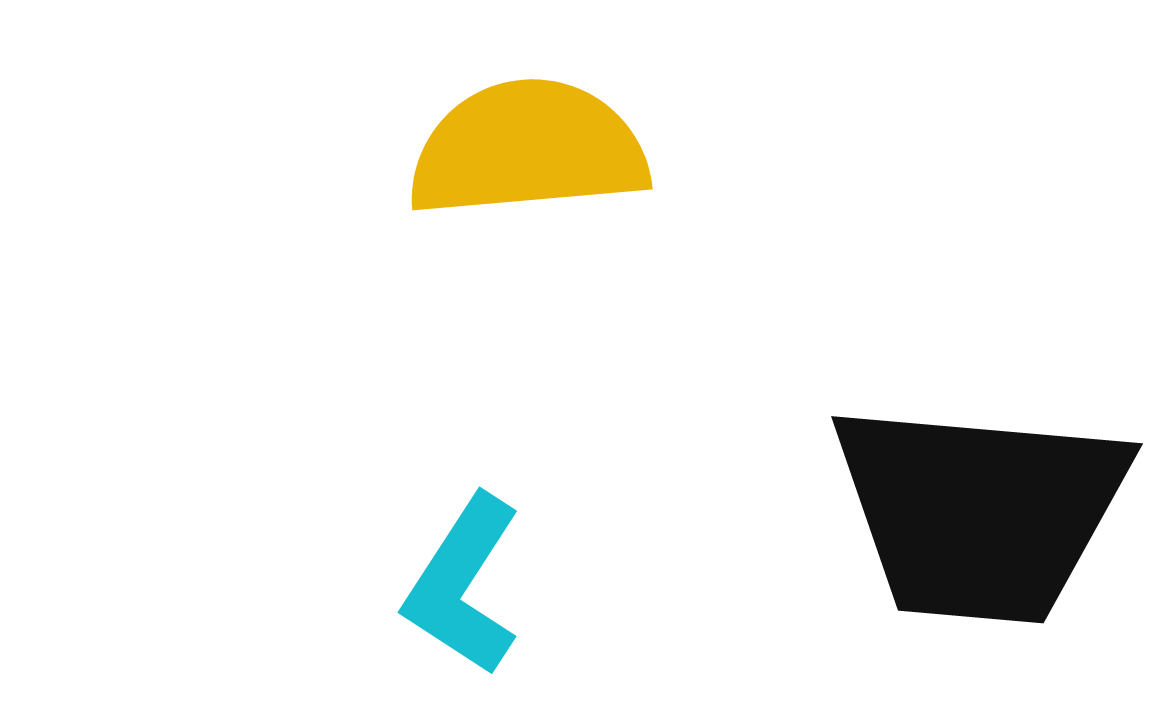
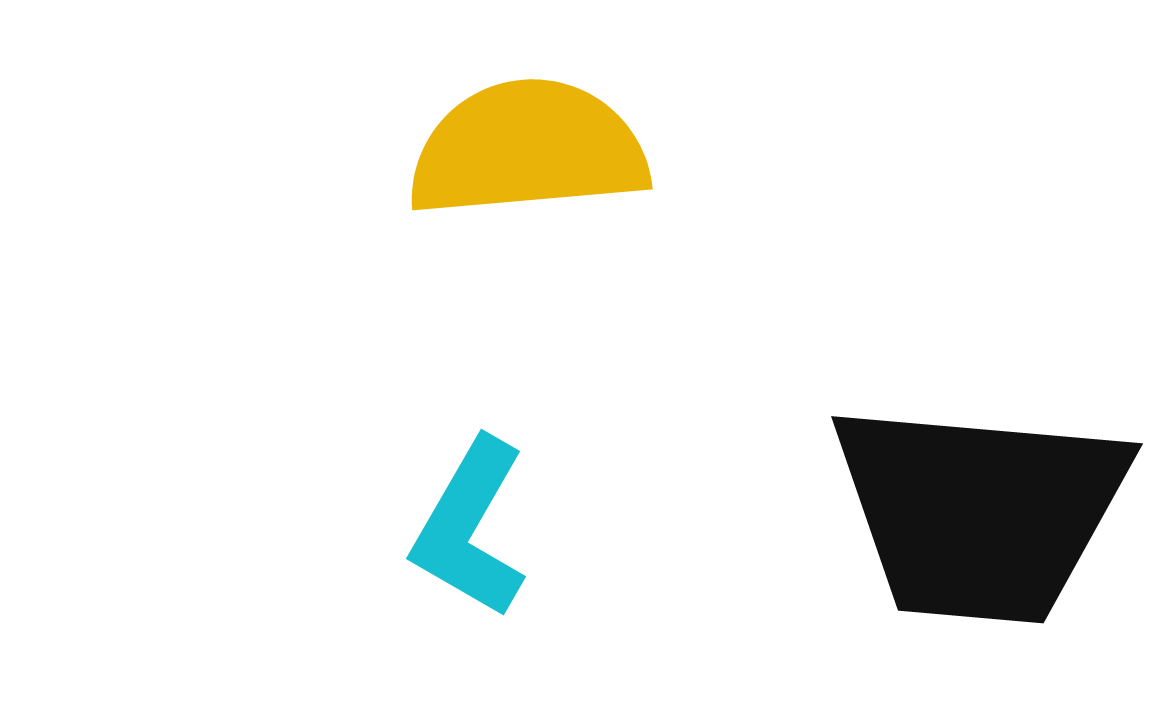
cyan L-shape: moved 7 px right, 57 px up; rotated 3 degrees counterclockwise
